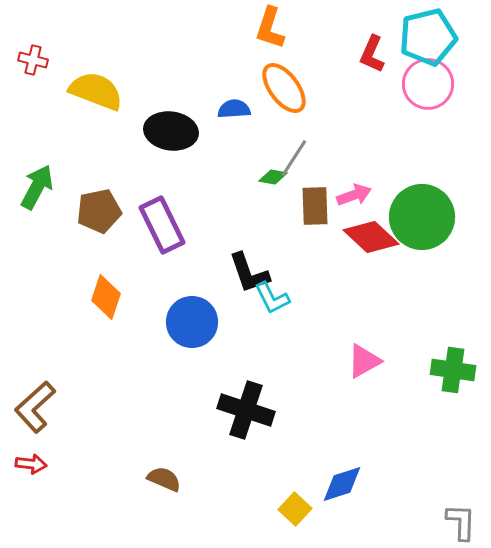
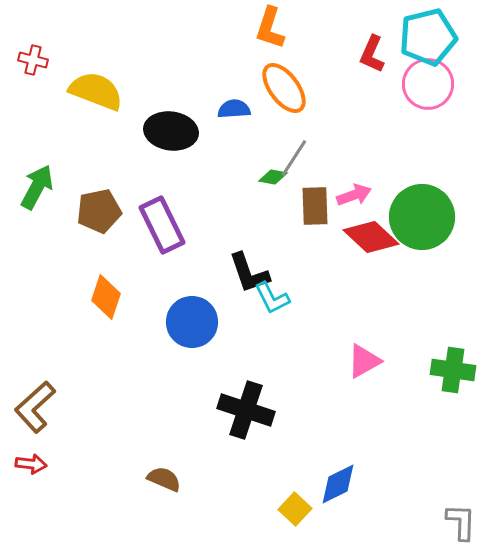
blue diamond: moved 4 px left; rotated 9 degrees counterclockwise
